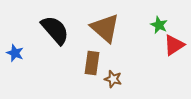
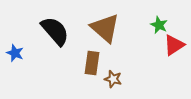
black semicircle: moved 1 px down
